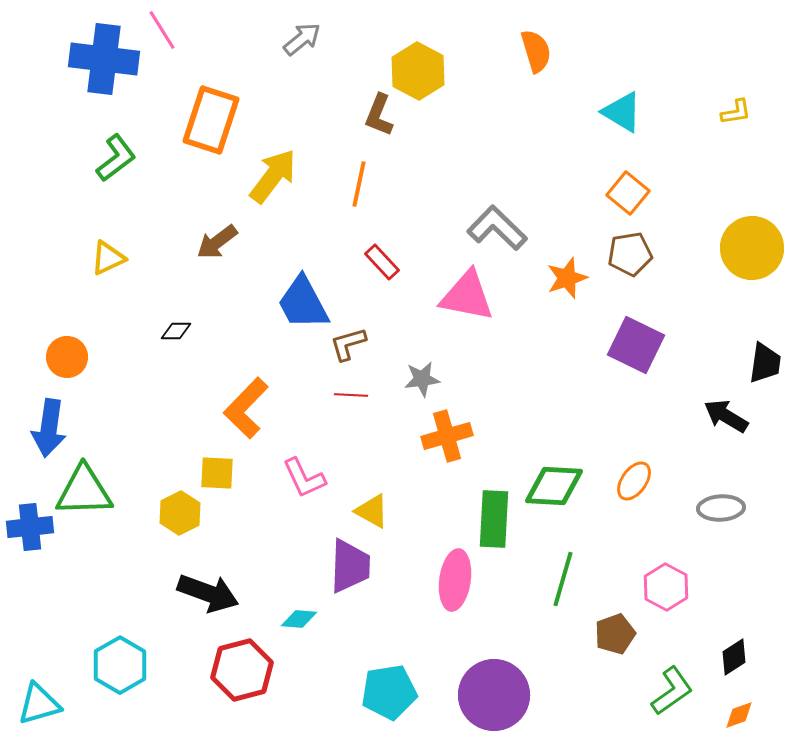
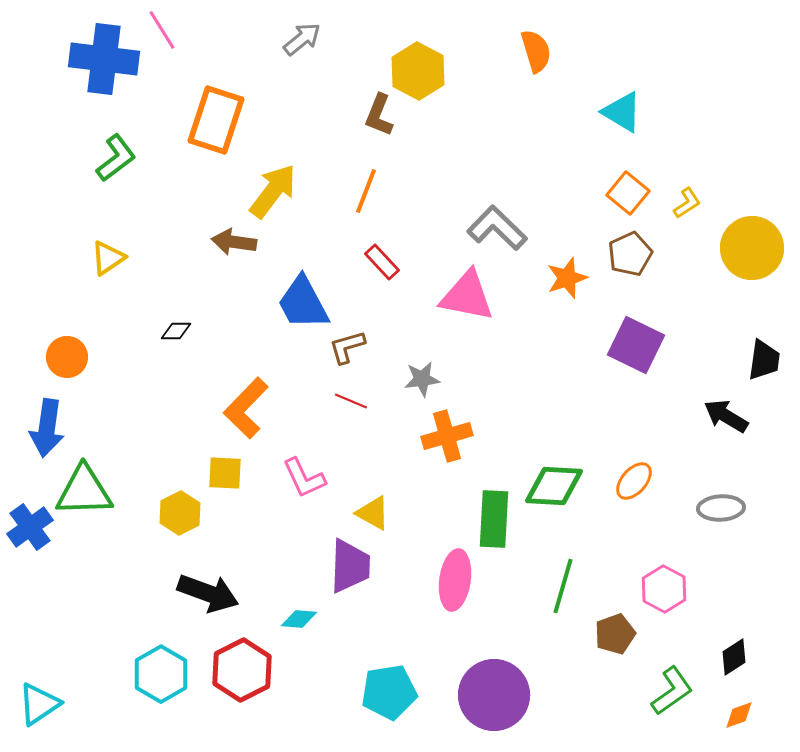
yellow L-shape at (736, 112): moved 49 px left, 91 px down; rotated 24 degrees counterclockwise
orange rectangle at (211, 120): moved 5 px right
yellow arrow at (273, 176): moved 15 px down
orange line at (359, 184): moved 7 px right, 7 px down; rotated 9 degrees clockwise
brown arrow at (217, 242): moved 17 px right; rotated 45 degrees clockwise
brown pentagon at (630, 254): rotated 15 degrees counterclockwise
yellow triangle at (108, 258): rotated 9 degrees counterclockwise
brown L-shape at (348, 344): moved 1 px left, 3 px down
black trapezoid at (765, 363): moved 1 px left, 3 px up
red line at (351, 395): moved 6 px down; rotated 20 degrees clockwise
blue arrow at (49, 428): moved 2 px left
yellow square at (217, 473): moved 8 px right
orange ellipse at (634, 481): rotated 6 degrees clockwise
yellow triangle at (372, 511): moved 1 px right, 2 px down
blue cross at (30, 527): rotated 30 degrees counterclockwise
green line at (563, 579): moved 7 px down
pink hexagon at (666, 587): moved 2 px left, 2 px down
cyan hexagon at (120, 665): moved 41 px right, 9 px down
red hexagon at (242, 670): rotated 12 degrees counterclockwise
cyan triangle at (39, 704): rotated 18 degrees counterclockwise
